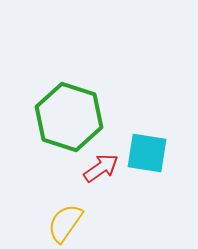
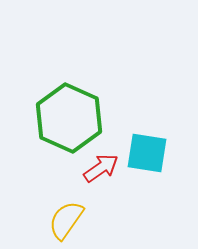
green hexagon: moved 1 px down; rotated 6 degrees clockwise
yellow semicircle: moved 1 px right, 3 px up
